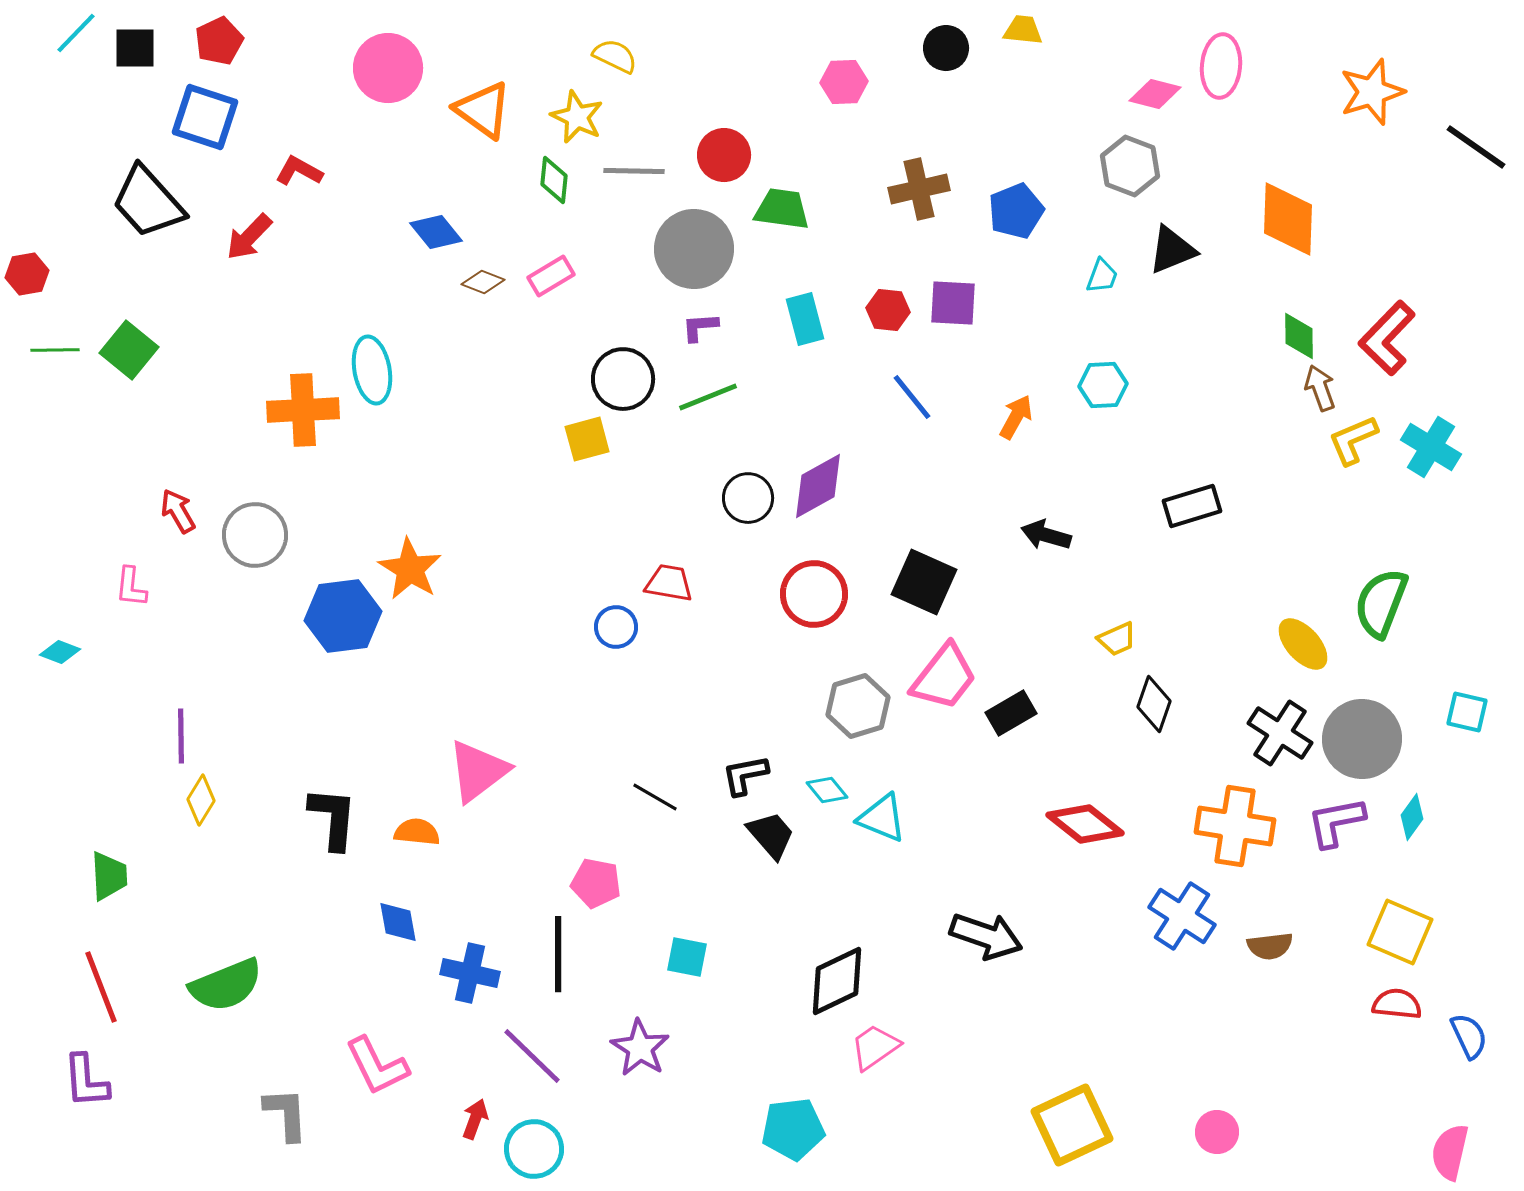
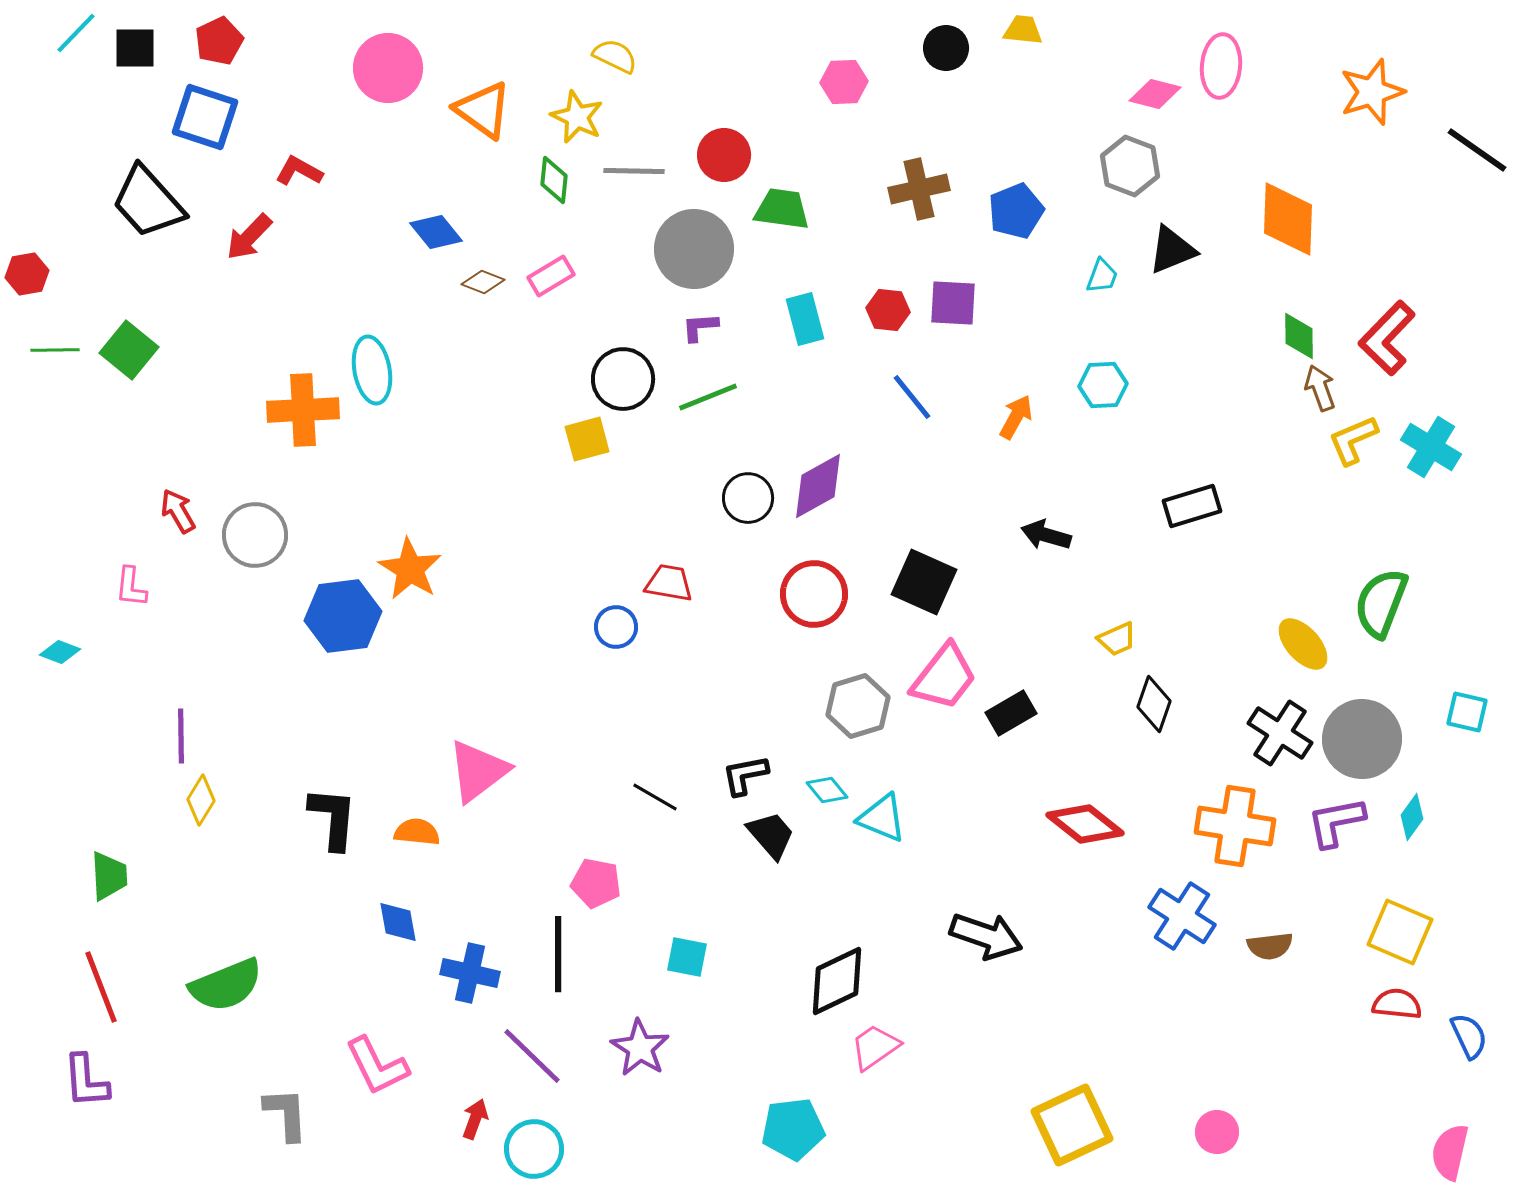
black line at (1476, 147): moved 1 px right, 3 px down
